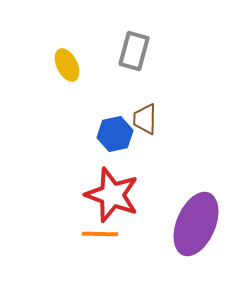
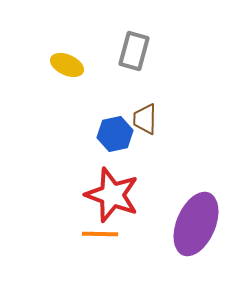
yellow ellipse: rotated 40 degrees counterclockwise
